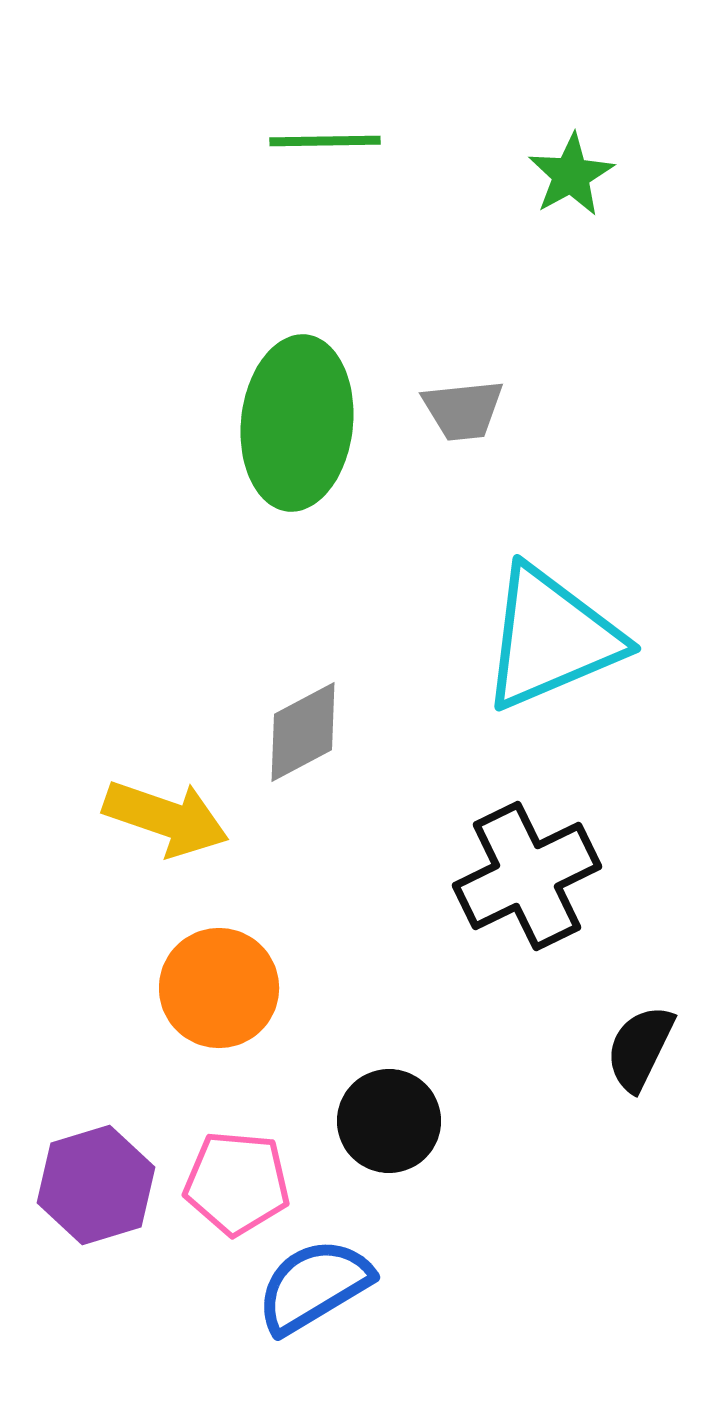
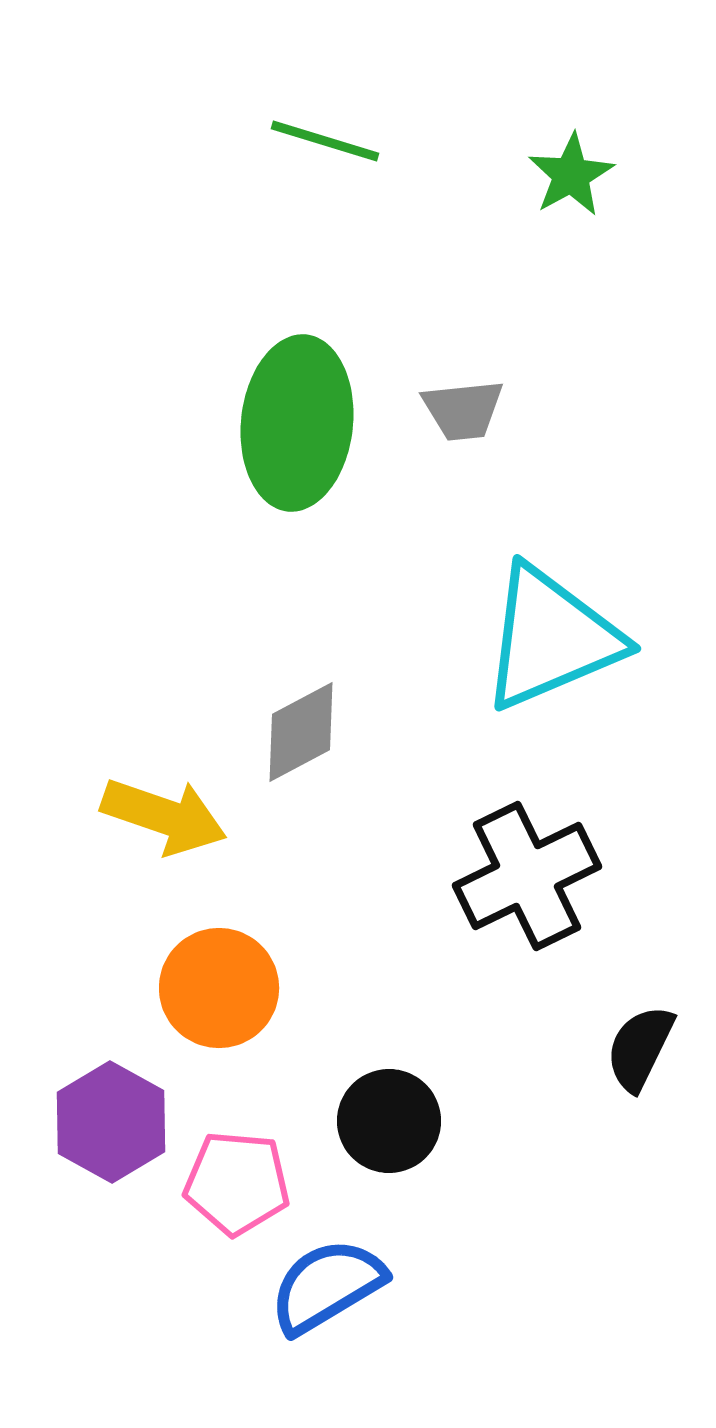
green line: rotated 18 degrees clockwise
gray diamond: moved 2 px left
yellow arrow: moved 2 px left, 2 px up
purple hexagon: moved 15 px right, 63 px up; rotated 14 degrees counterclockwise
blue semicircle: moved 13 px right
